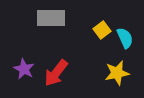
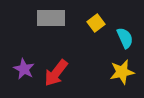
yellow square: moved 6 px left, 7 px up
yellow star: moved 5 px right, 1 px up
